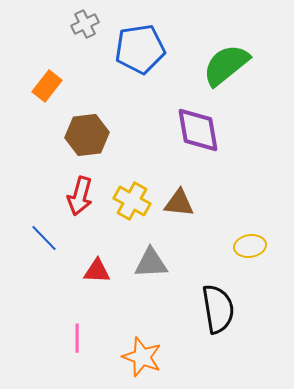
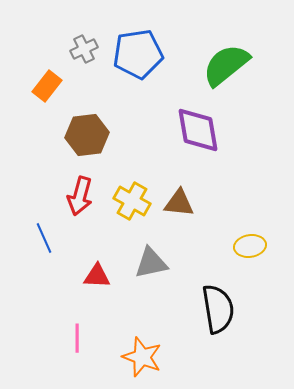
gray cross: moved 1 px left, 25 px down
blue pentagon: moved 2 px left, 5 px down
blue line: rotated 20 degrees clockwise
gray triangle: rotated 9 degrees counterclockwise
red triangle: moved 5 px down
